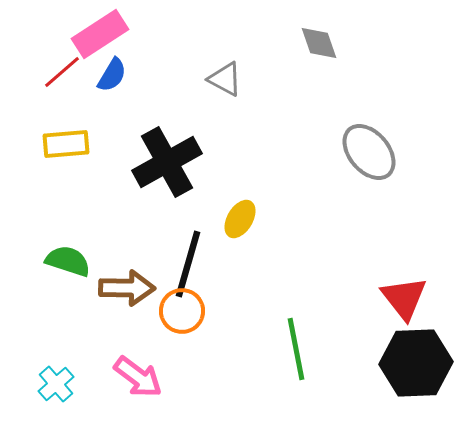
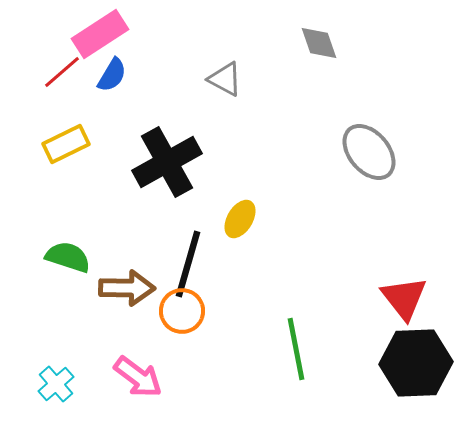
yellow rectangle: rotated 21 degrees counterclockwise
green semicircle: moved 4 px up
